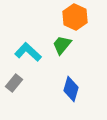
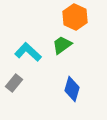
green trapezoid: rotated 15 degrees clockwise
blue diamond: moved 1 px right
